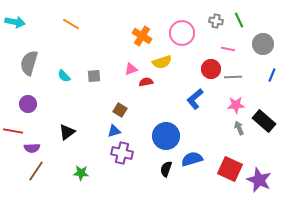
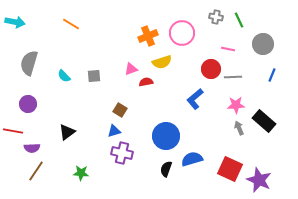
gray cross: moved 4 px up
orange cross: moved 6 px right; rotated 36 degrees clockwise
